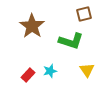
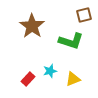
brown square: moved 1 px down
yellow triangle: moved 14 px left, 9 px down; rotated 42 degrees clockwise
red rectangle: moved 4 px down
